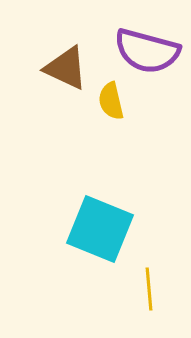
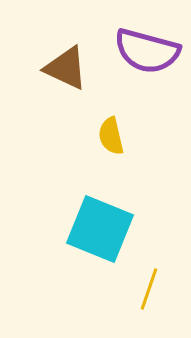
yellow semicircle: moved 35 px down
yellow line: rotated 24 degrees clockwise
